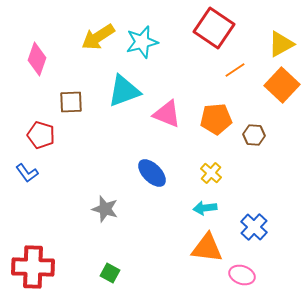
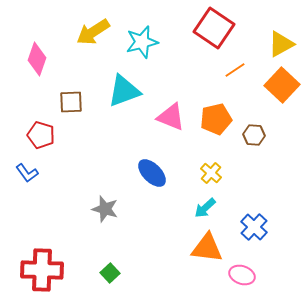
yellow arrow: moved 5 px left, 5 px up
pink triangle: moved 4 px right, 3 px down
orange pentagon: rotated 8 degrees counterclockwise
cyan arrow: rotated 35 degrees counterclockwise
red cross: moved 9 px right, 3 px down
green square: rotated 18 degrees clockwise
